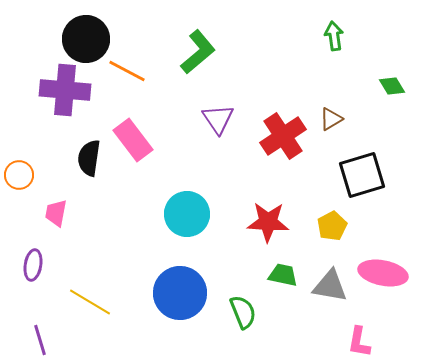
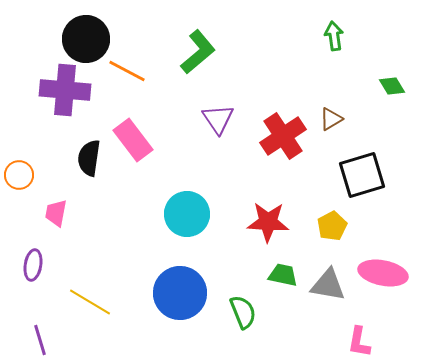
gray triangle: moved 2 px left, 1 px up
